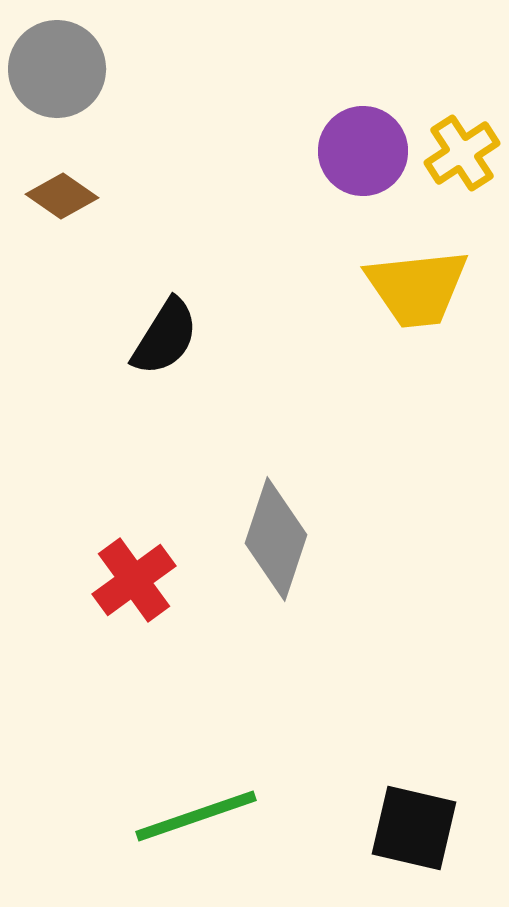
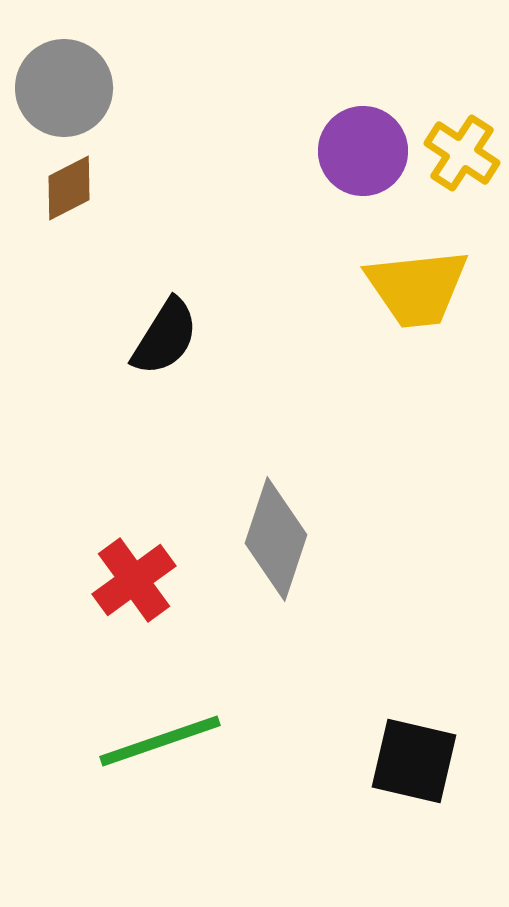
gray circle: moved 7 px right, 19 px down
yellow cross: rotated 24 degrees counterclockwise
brown diamond: moved 7 px right, 8 px up; rotated 62 degrees counterclockwise
green line: moved 36 px left, 75 px up
black square: moved 67 px up
